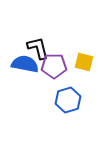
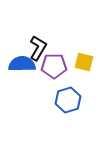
black L-shape: rotated 45 degrees clockwise
blue semicircle: moved 3 px left; rotated 12 degrees counterclockwise
